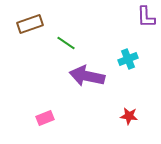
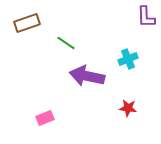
brown rectangle: moved 3 px left, 1 px up
red star: moved 1 px left, 8 px up
